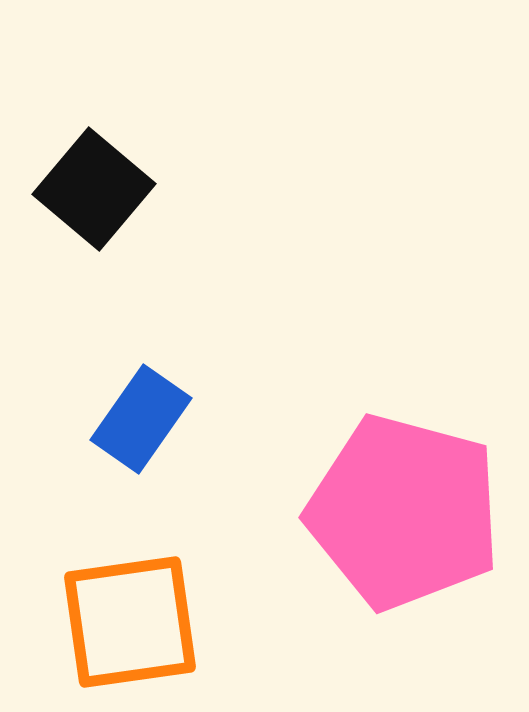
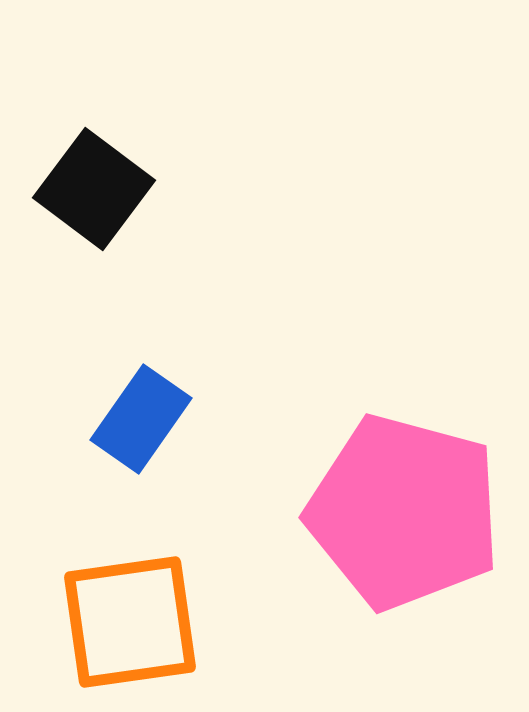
black square: rotated 3 degrees counterclockwise
